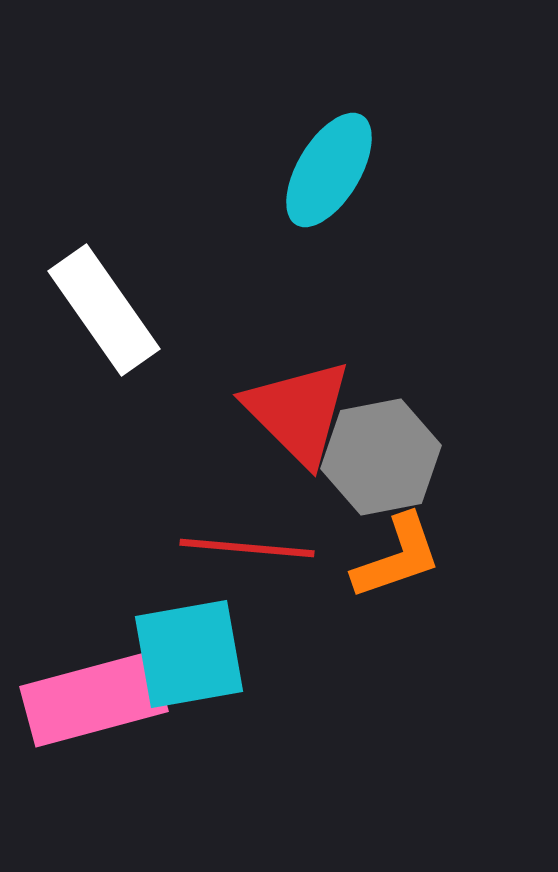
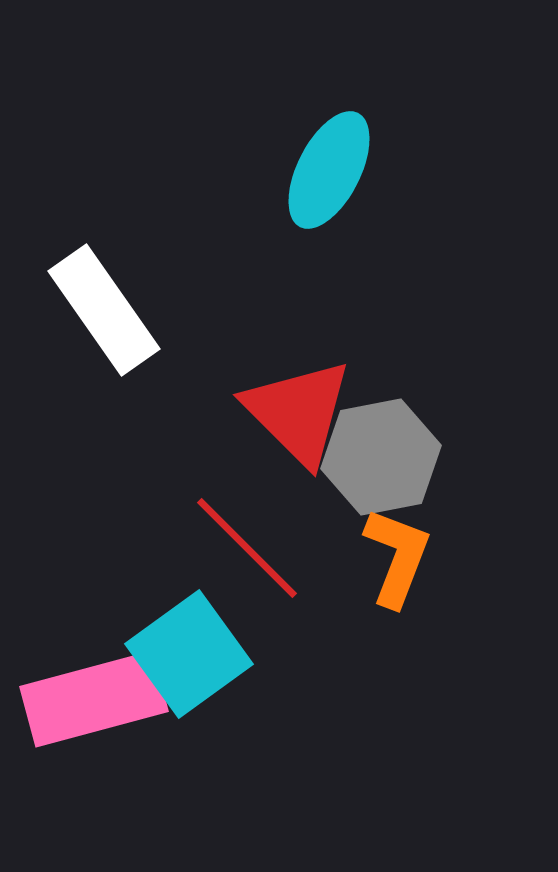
cyan ellipse: rotated 4 degrees counterclockwise
red line: rotated 40 degrees clockwise
orange L-shape: rotated 50 degrees counterclockwise
cyan square: rotated 26 degrees counterclockwise
